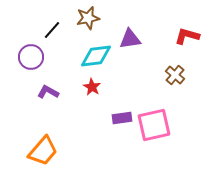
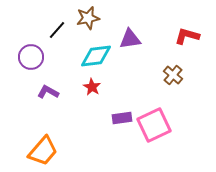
black line: moved 5 px right
brown cross: moved 2 px left
pink square: rotated 12 degrees counterclockwise
